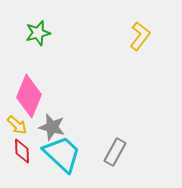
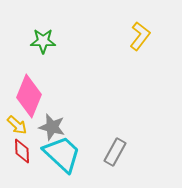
green star: moved 5 px right, 8 px down; rotated 15 degrees clockwise
